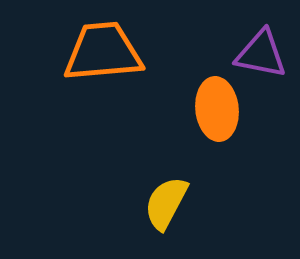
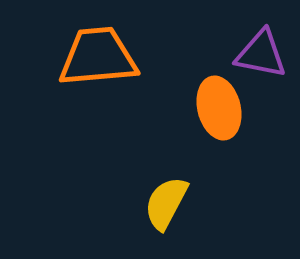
orange trapezoid: moved 5 px left, 5 px down
orange ellipse: moved 2 px right, 1 px up; rotated 8 degrees counterclockwise
